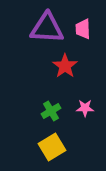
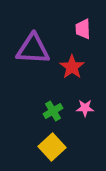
purple triangle: moved 14 px left, 21 px down
red star: moved 7 px right, 1 px down
green cross: moved 2 px right
yellow square: rotated 12 degrees counterclockwise
